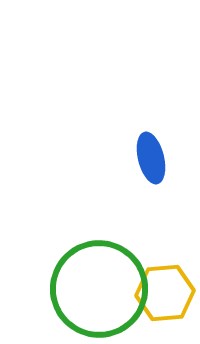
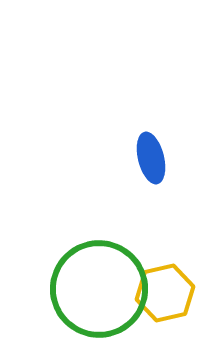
yellow hexagon: rotated 8 degrees counterclockwise
